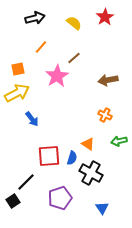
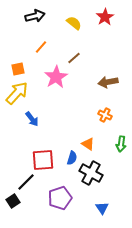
black arrow: moved 2 px up
pink star: moved 1 px left, 1 px down
brown arrow: moved 2 px down
yellow arrow: rotated 20 degrees counterclockwise
green arrow: moved 2 px right, 3 px down; rotated 70 degrees counterclockwise
red square: moved 6 px left, 4 px down
